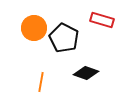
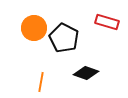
red rectangle: moved 5 px right, 2 px down
